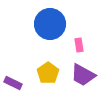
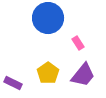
blue circle: moved 2 px left, 6 px up
pink rectangle: moved 1 px left, 2 px up; rotated 24 degrees counterclockwise
purple trapezoid: rotated 80 degrees counterclockwise
